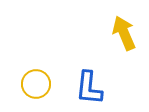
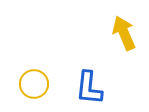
yellow circle: moved 2 px left
